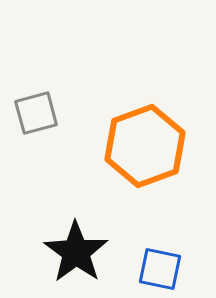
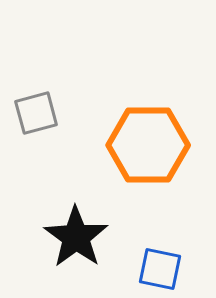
orange hexagon: moved 3 px right, 1 px up; rotated 20 degrees clockwise
black star: moved 15 px up
